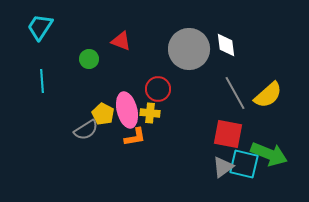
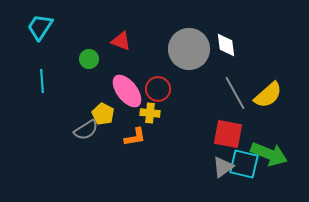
pink ellipse: moved 19 px up; rotated 24 degrees counterclockwise
